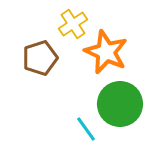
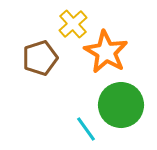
yellow cross: rotated 8 degrees counterclockwise
orange star: rotated 6 degrees clockwise
green circle: moved 1 px right, 1 px down
